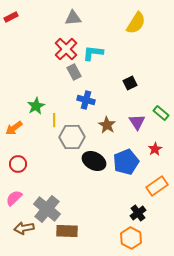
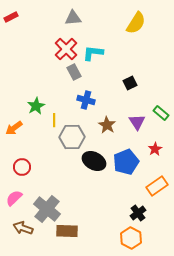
red circle: moved 4 px right, 3 px down
brown arrow: moved 1 px left; rotated 30 degrees clockwise
